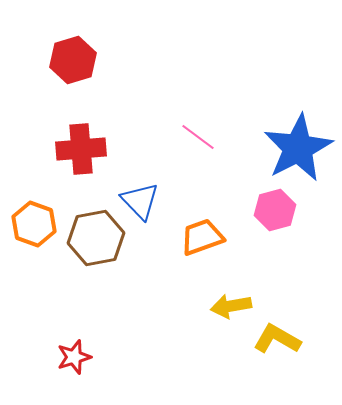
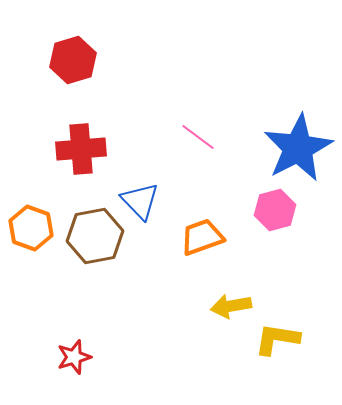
orange hexagon: moved 3 px left, 4 px down
brown hexagon: moved 1 px left, 2 px up
yellow L-shape: rotated 21 degrees counterclockwise
